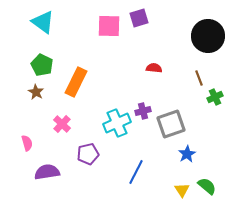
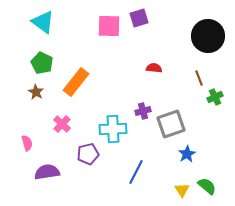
green pentagon: moved 2 px up
orange rectangle: rotated 12 degrees clockwise
cyan cross: moved 4 px left, 6 px down; rotated 20 degrees clockwise
